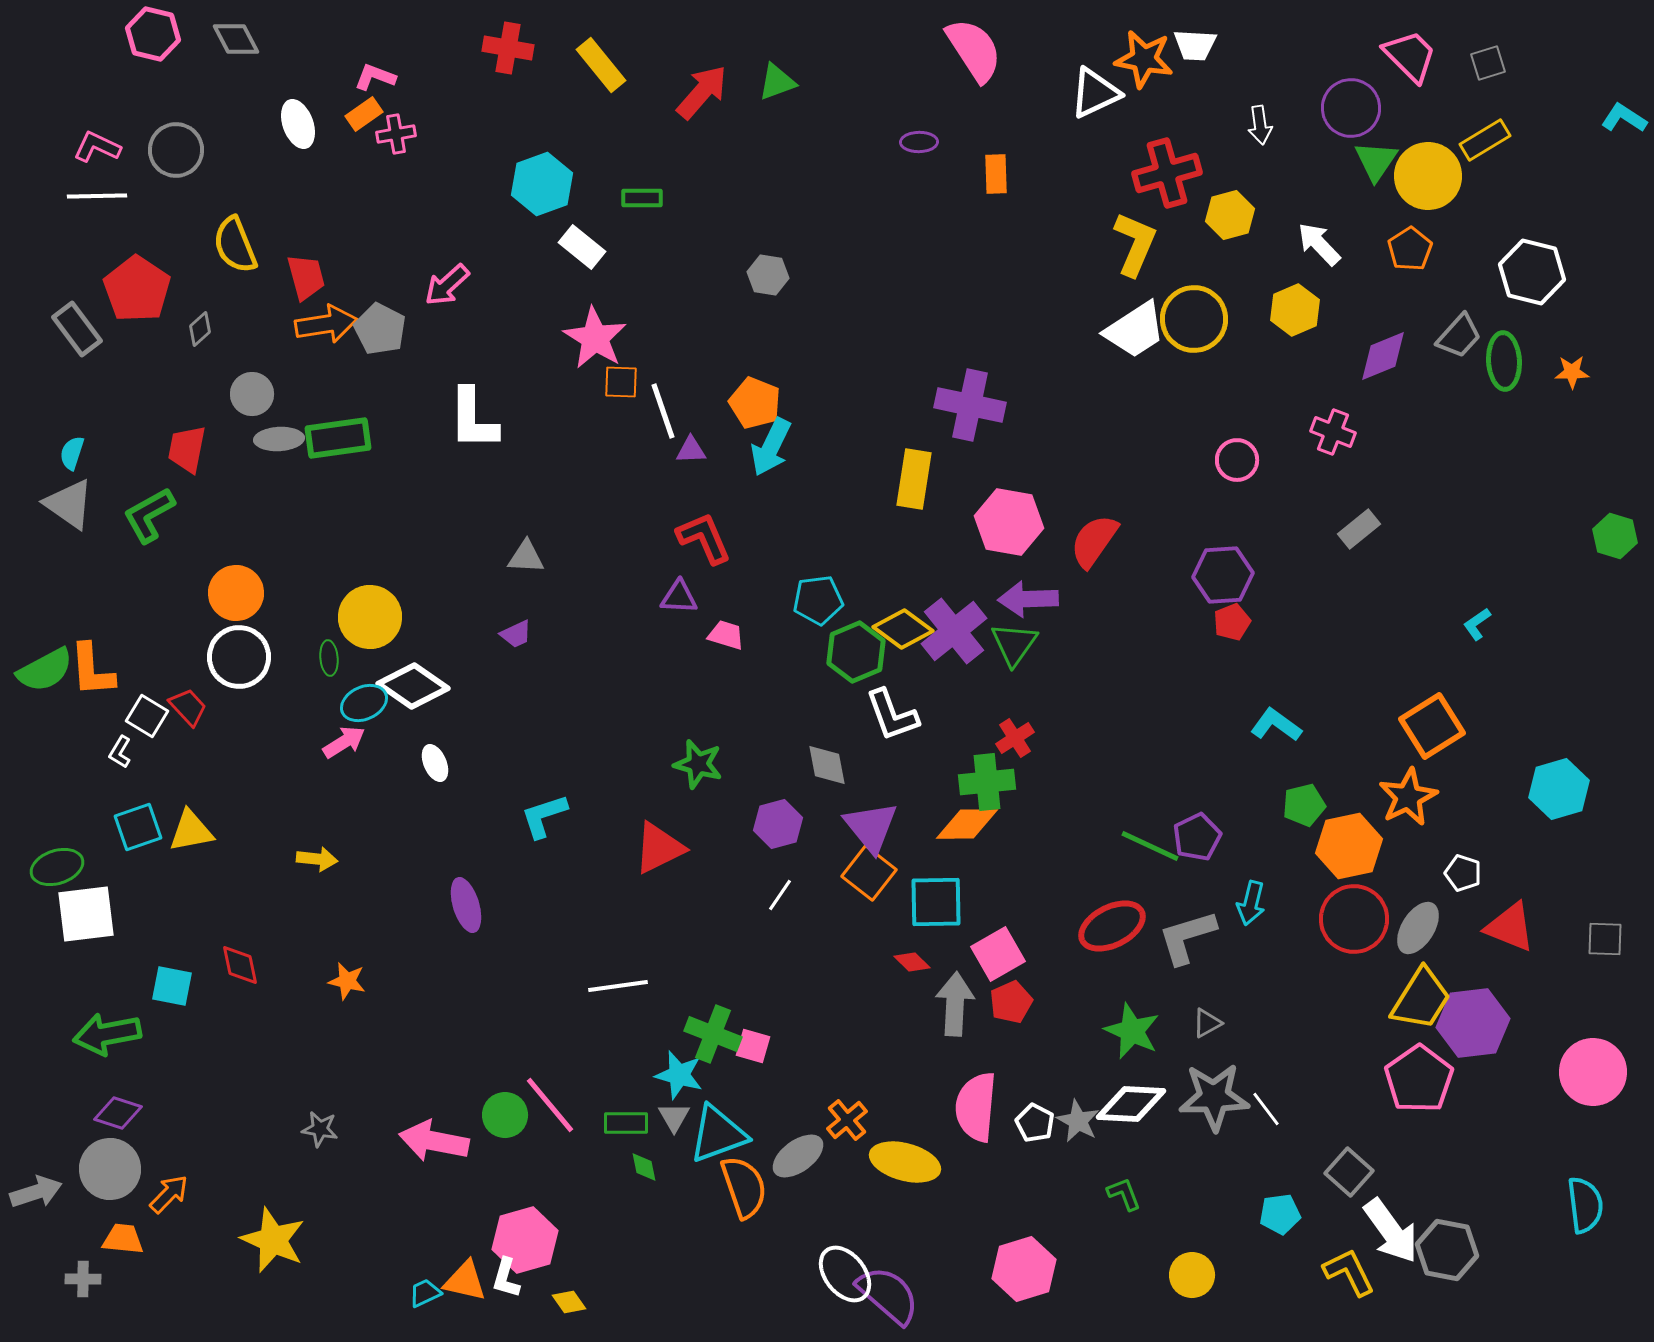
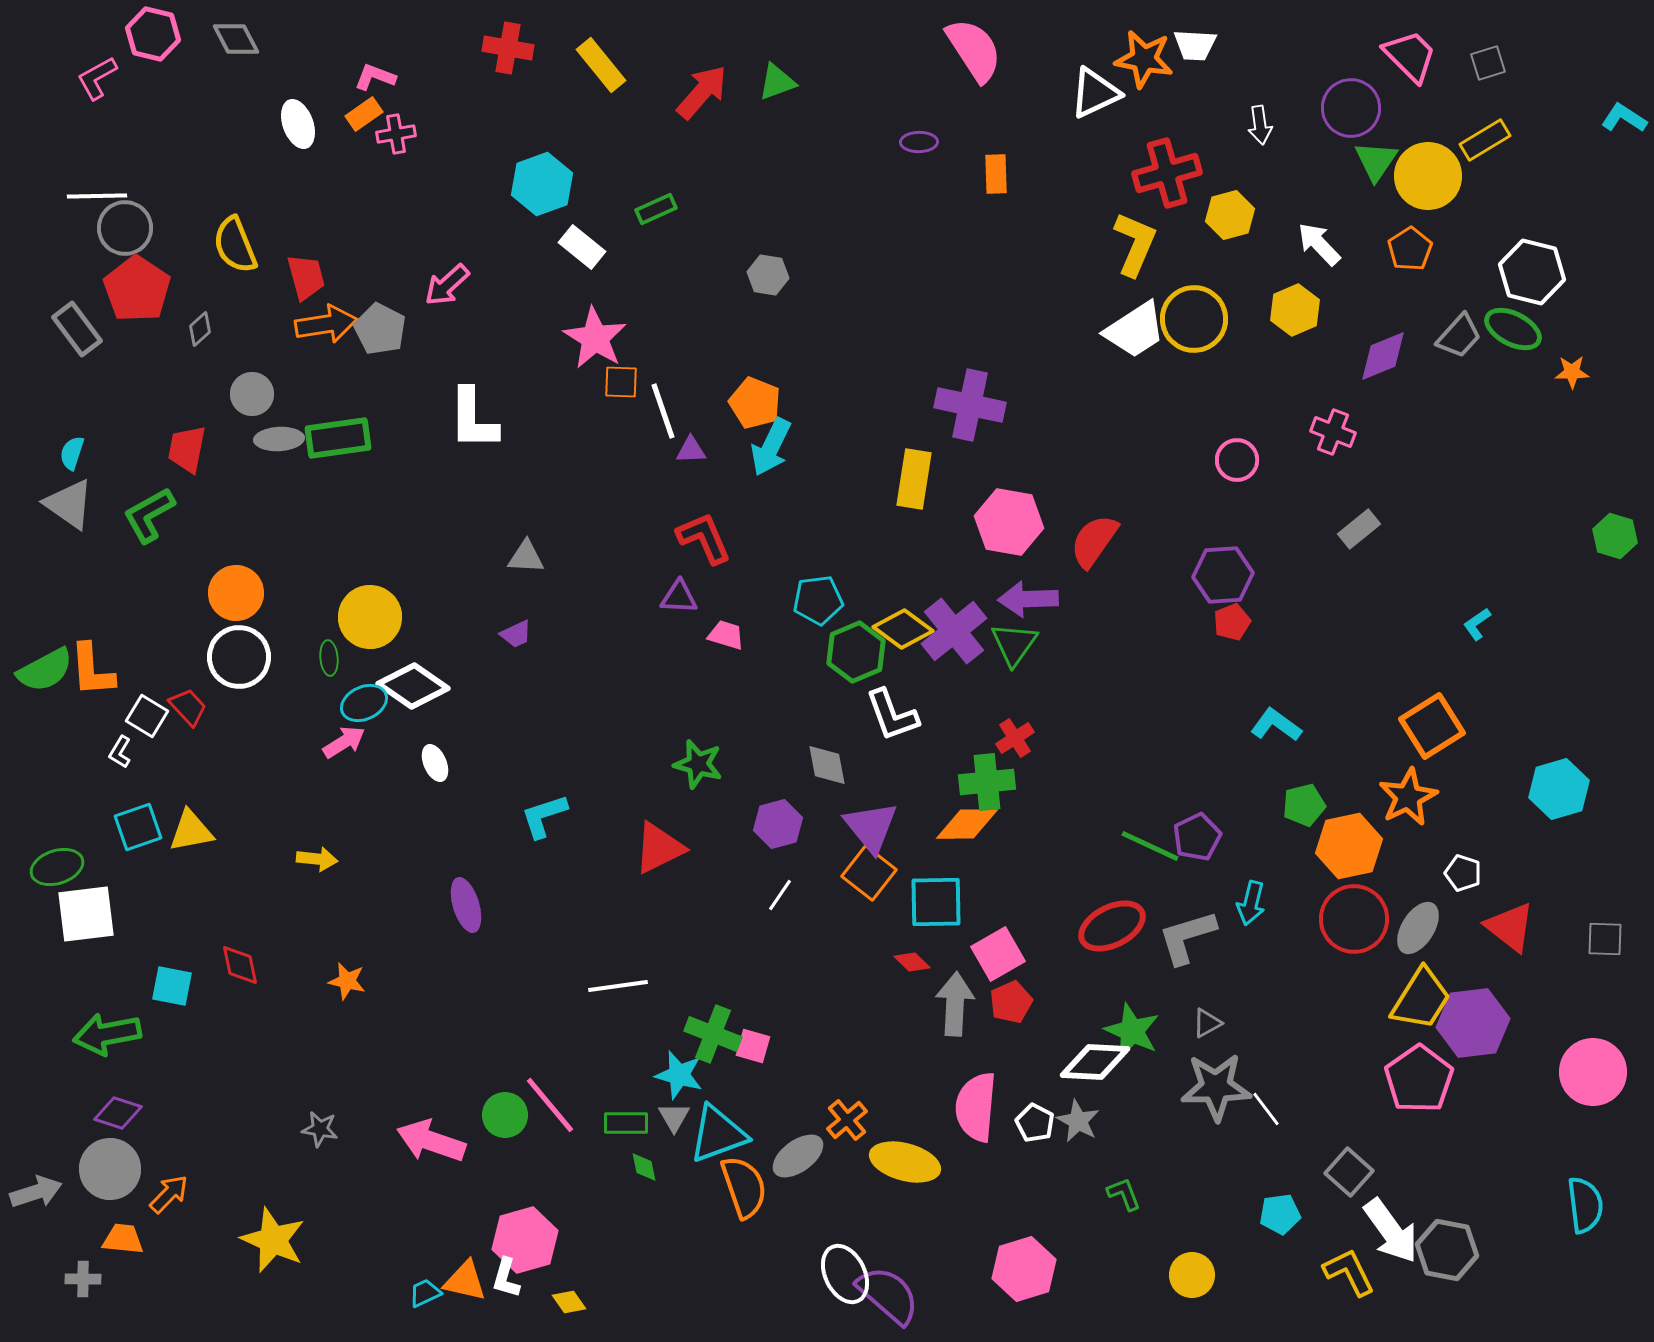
pink L-shape at (97, 147): moved 69 px up; rotated 54 degrees counterclockwise
gray circle at (176, 150): moved 51 px left, 78 px down
green rectangle at (642, 198): moved 14 px right, 11 px down; rotated 24 degrees counterclockwise
green ellipse at (1504, 361): moved 9 px right, 32 px up; rotated 60 degrees counterclockwise
red triangle at (1510, 927): rotated 16 degrees clockwise
gray star at (1214, 1097): moved 2 px right, 10 px up
white diamond at (1131, 1104): moved 36 px left, 42 px up
pink arrow at (434, 1141): moved 3 px left; rotated 8 degrees clockwise
white ellipse at (845, 1274): rotated 12 degrees clockwise
